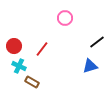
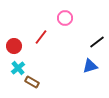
red line: moved 1 px left, 12 px up
cyan cross: moved 1 px left, 2 px down; rotated 24 degrees clockwise
